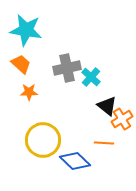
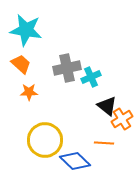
cyan cross: rotated 24 degrees clockwise
yellow circle: moved 2 px right
